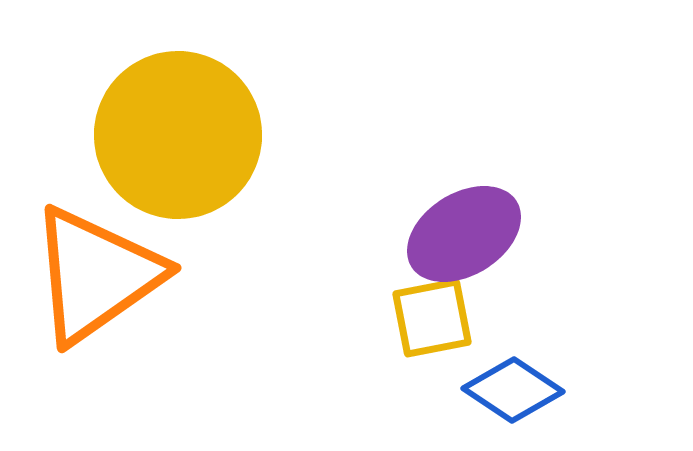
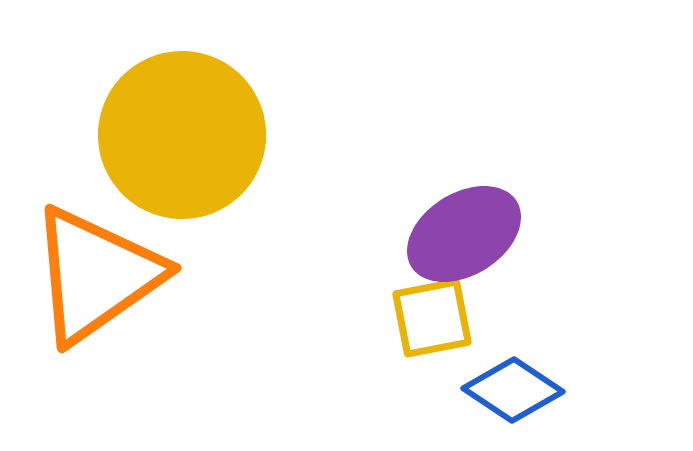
yellow circle: moved 4 px right
